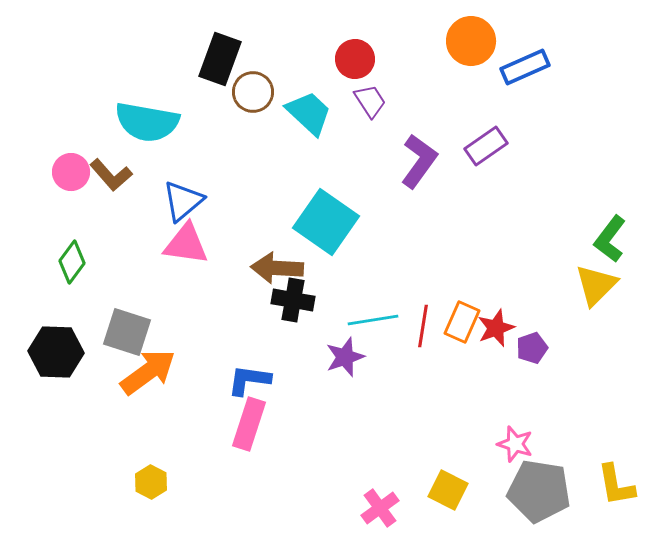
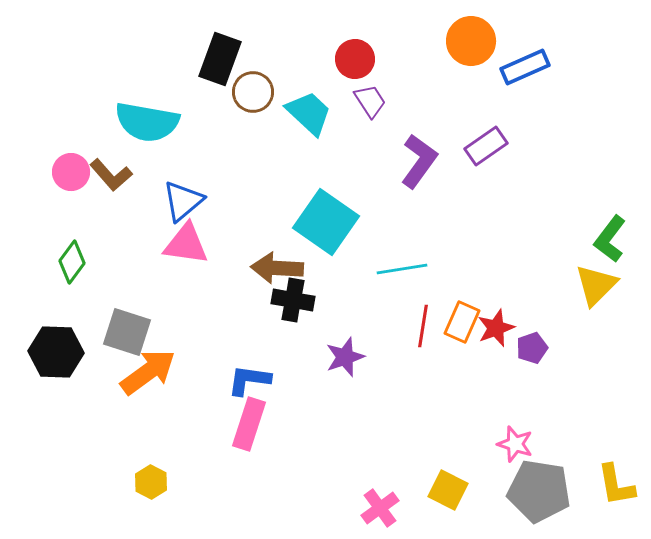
cyan line: moved 29 px right, 51 px up
